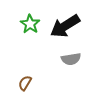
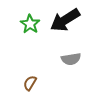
black arrow: moved 6 px up
brown semicircle: moved 5 px right
